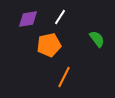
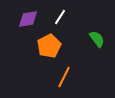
orange pentagon: moved 1 px down; rotated 15 degrees counterclockwise
